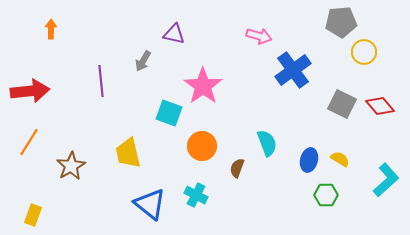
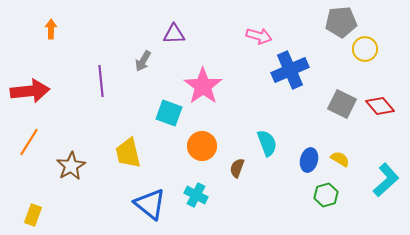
purple triangle: rotated 15 degrees counterclockwise
yellow circle: moved 1 px right, 3 px up
blue cross: moved 3 px left; rotated 12 degrees clockwise
green hexagon: rotated 15 degrees counterclockwise
